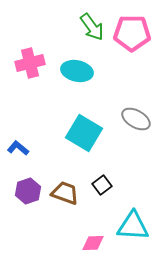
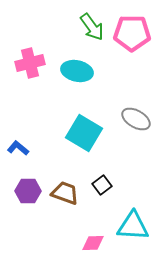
purple hexagon: rotated 20 degrees clockwise
